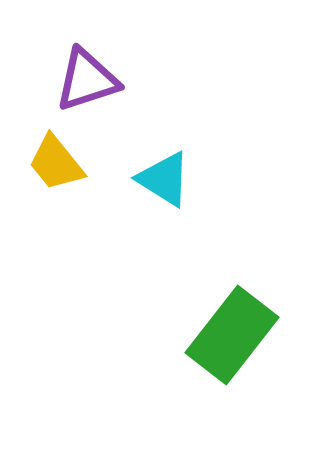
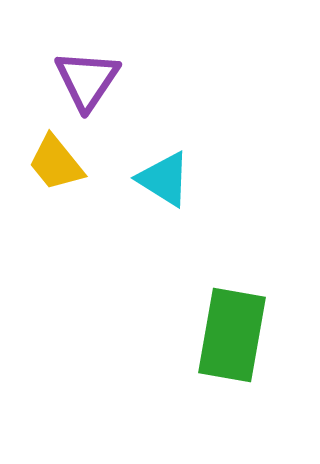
purple triangle: rotated 38 degrees counterclockwise
green rectangle: rotated 28 degrees counterclockwise
